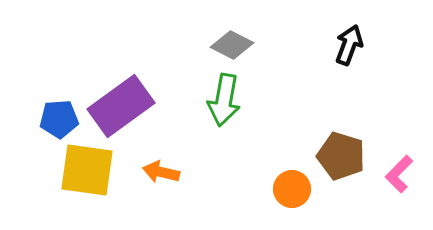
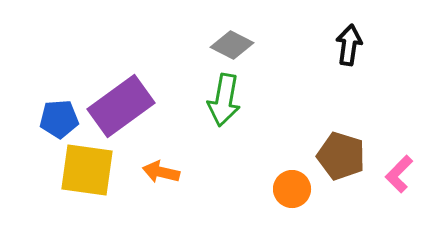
black arrow: rotated 12 degrees counterclockwise
